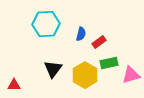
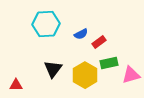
blue semicircle: rotated 48 degrees clockwise
red triangle: moved 2 px right
